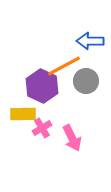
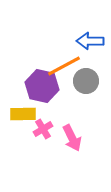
purple hexagon: rotated 12 degrees counterclockwise
pink cross: moved 1 px right, 1 px down
